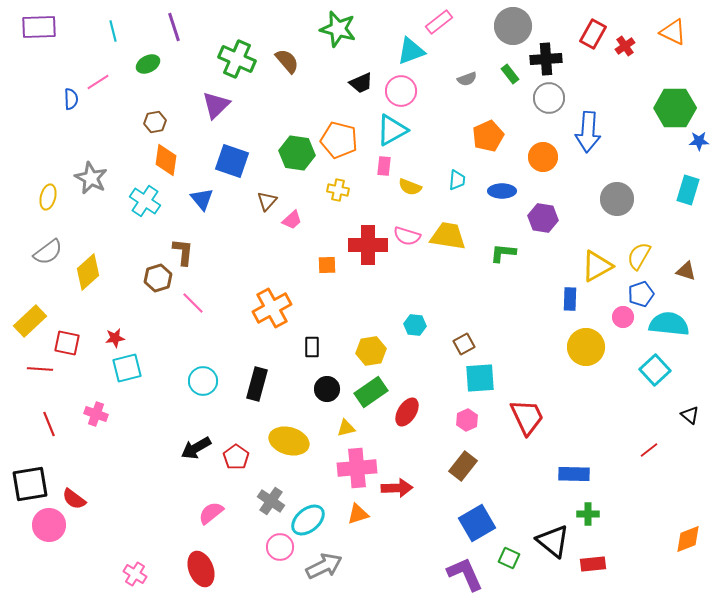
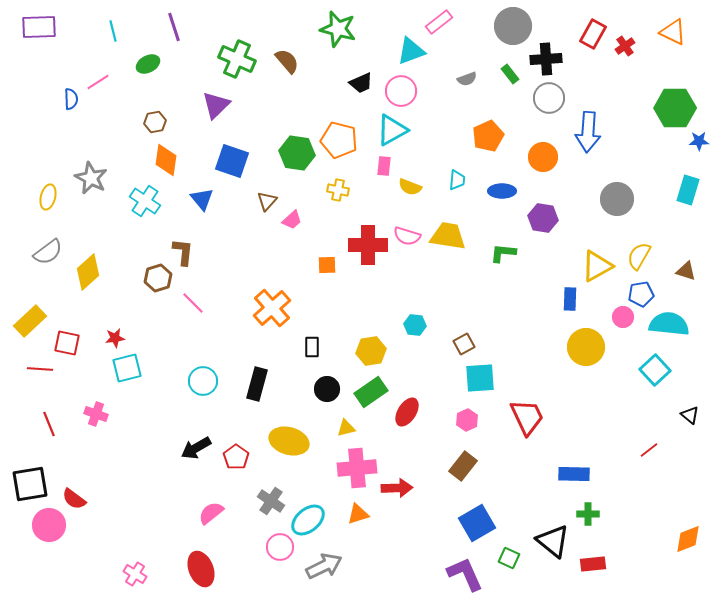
blue pentagon at (641, 294): rotated 10 degrees clockwise
orange cross at (272, 308): rotated 12 degrees counterclockwise
